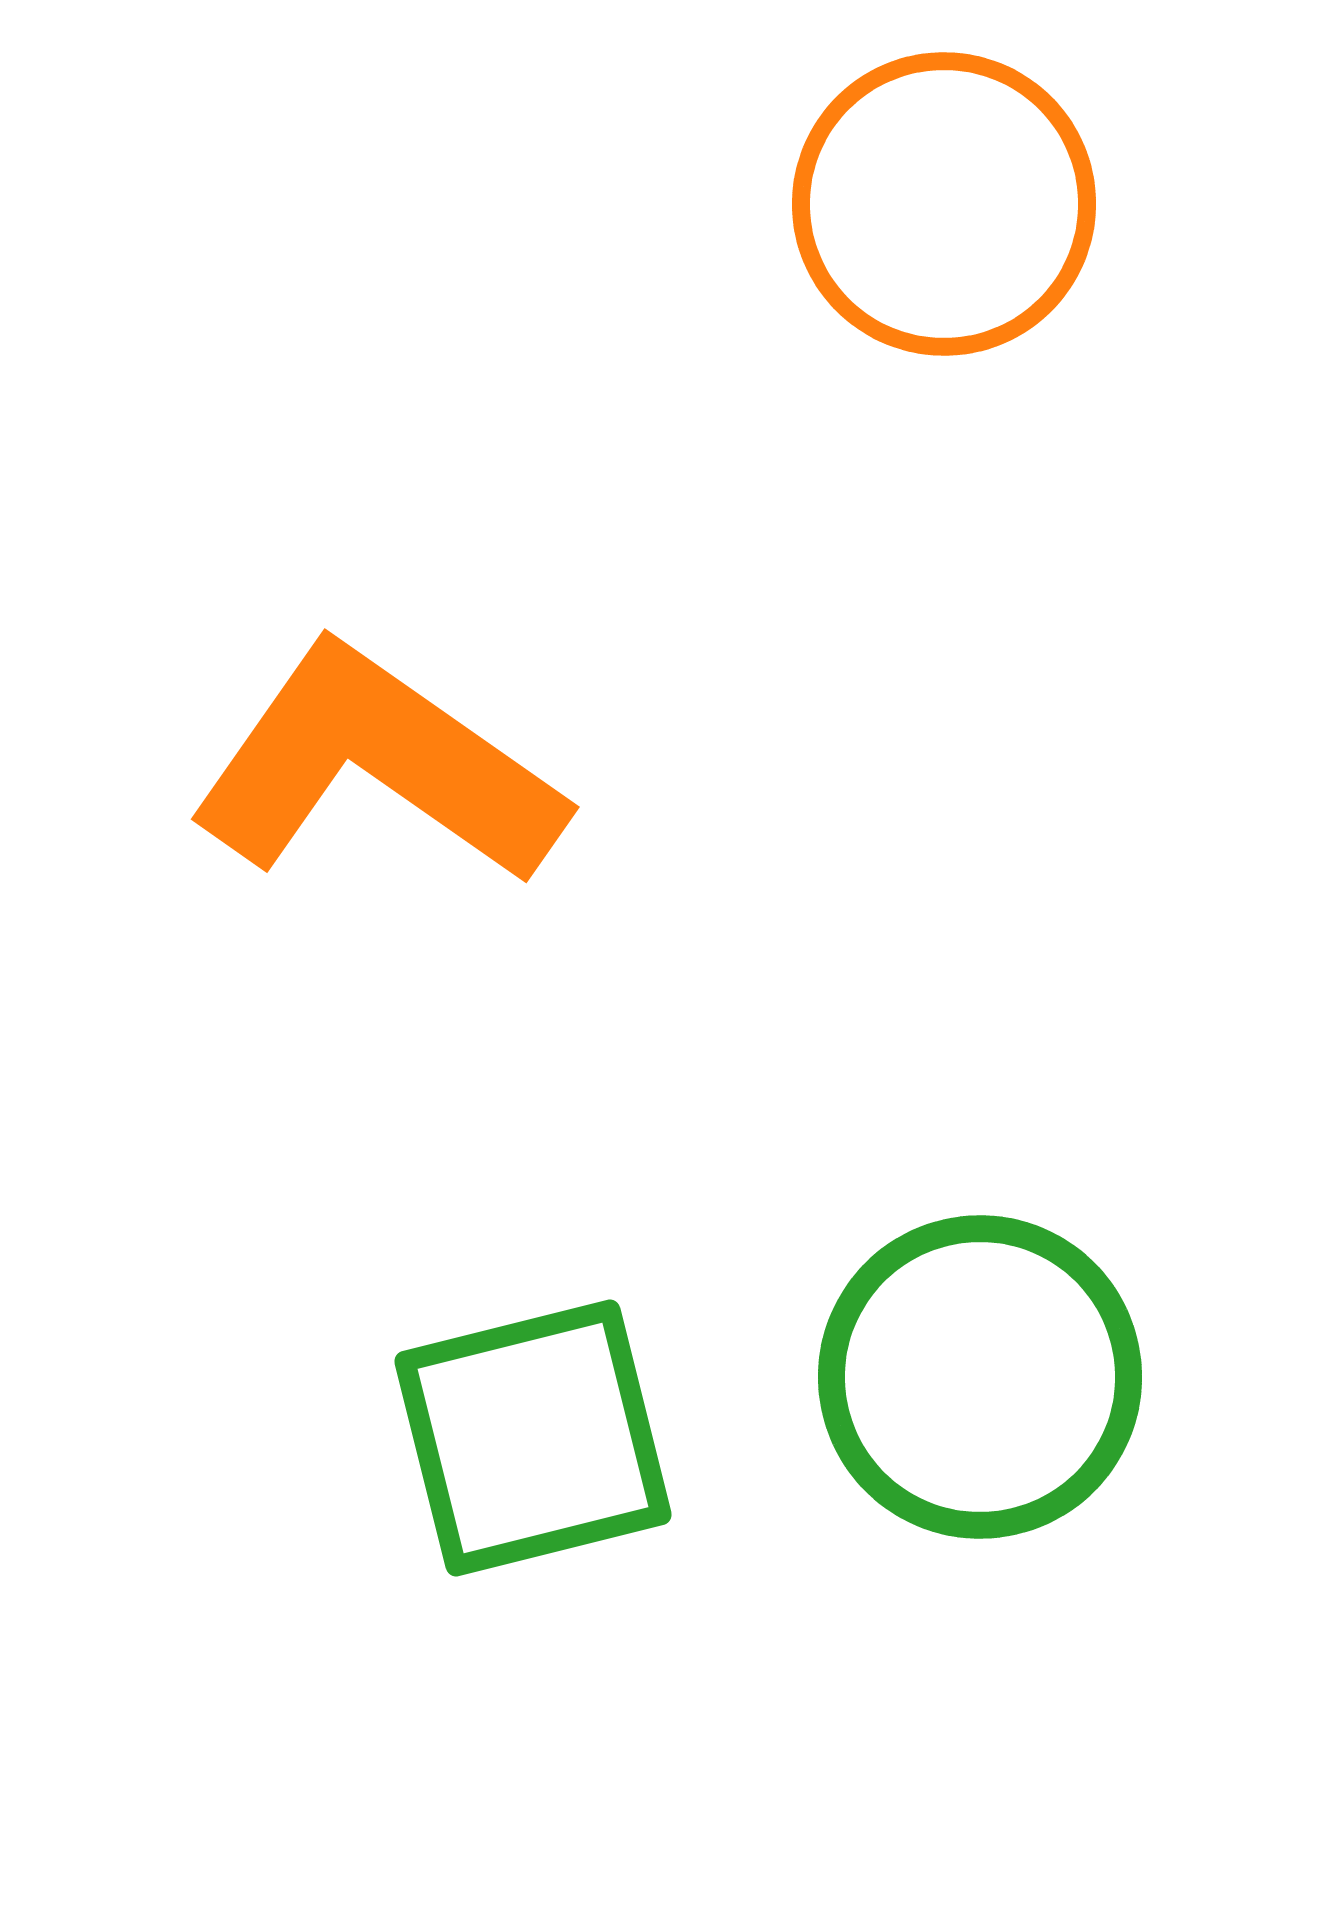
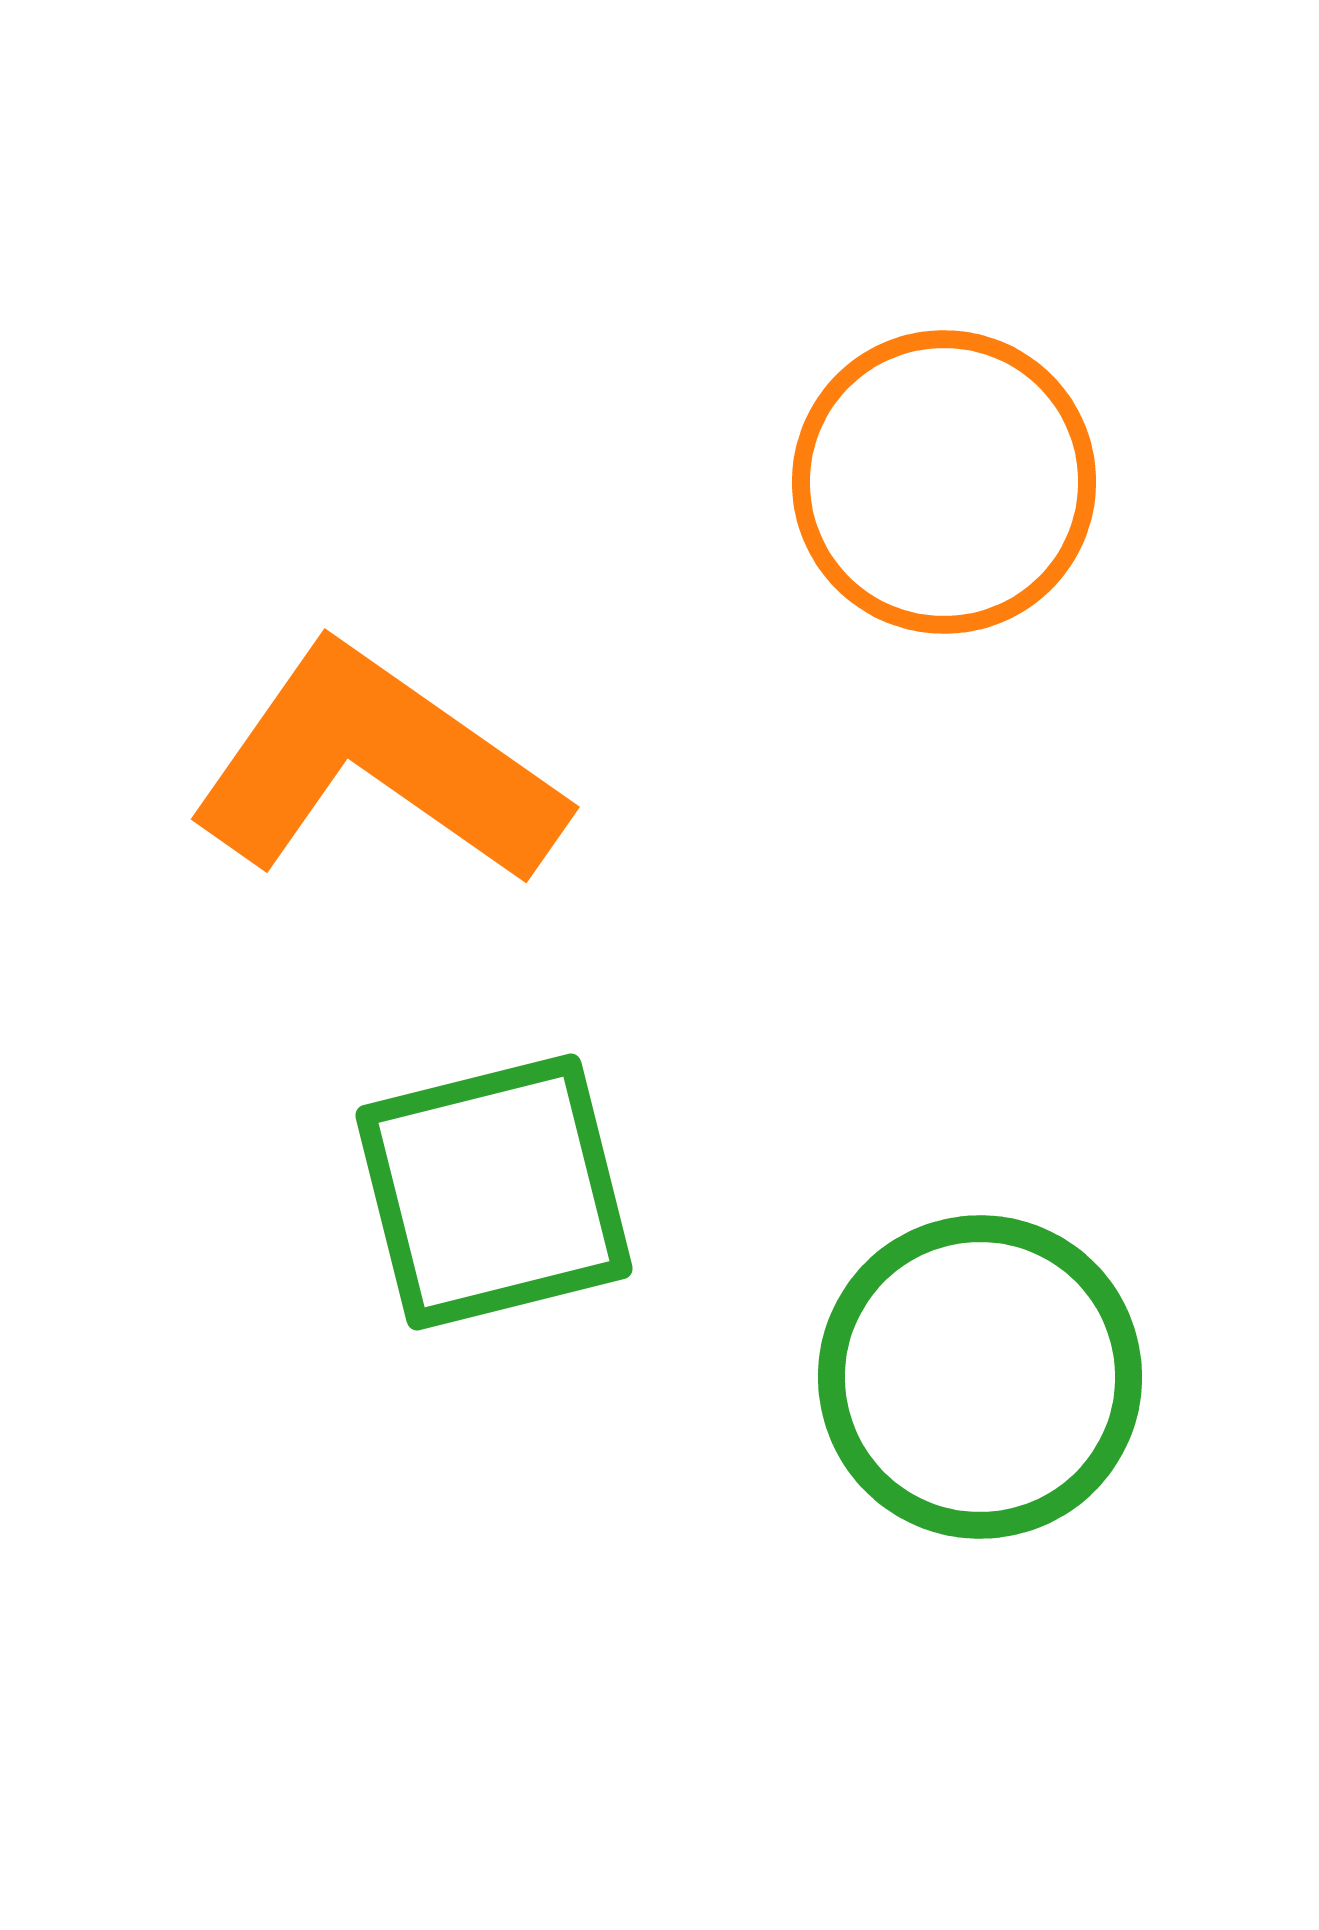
orange circle: moved 278 px down
green square: moved 39 px left, 246 px up
